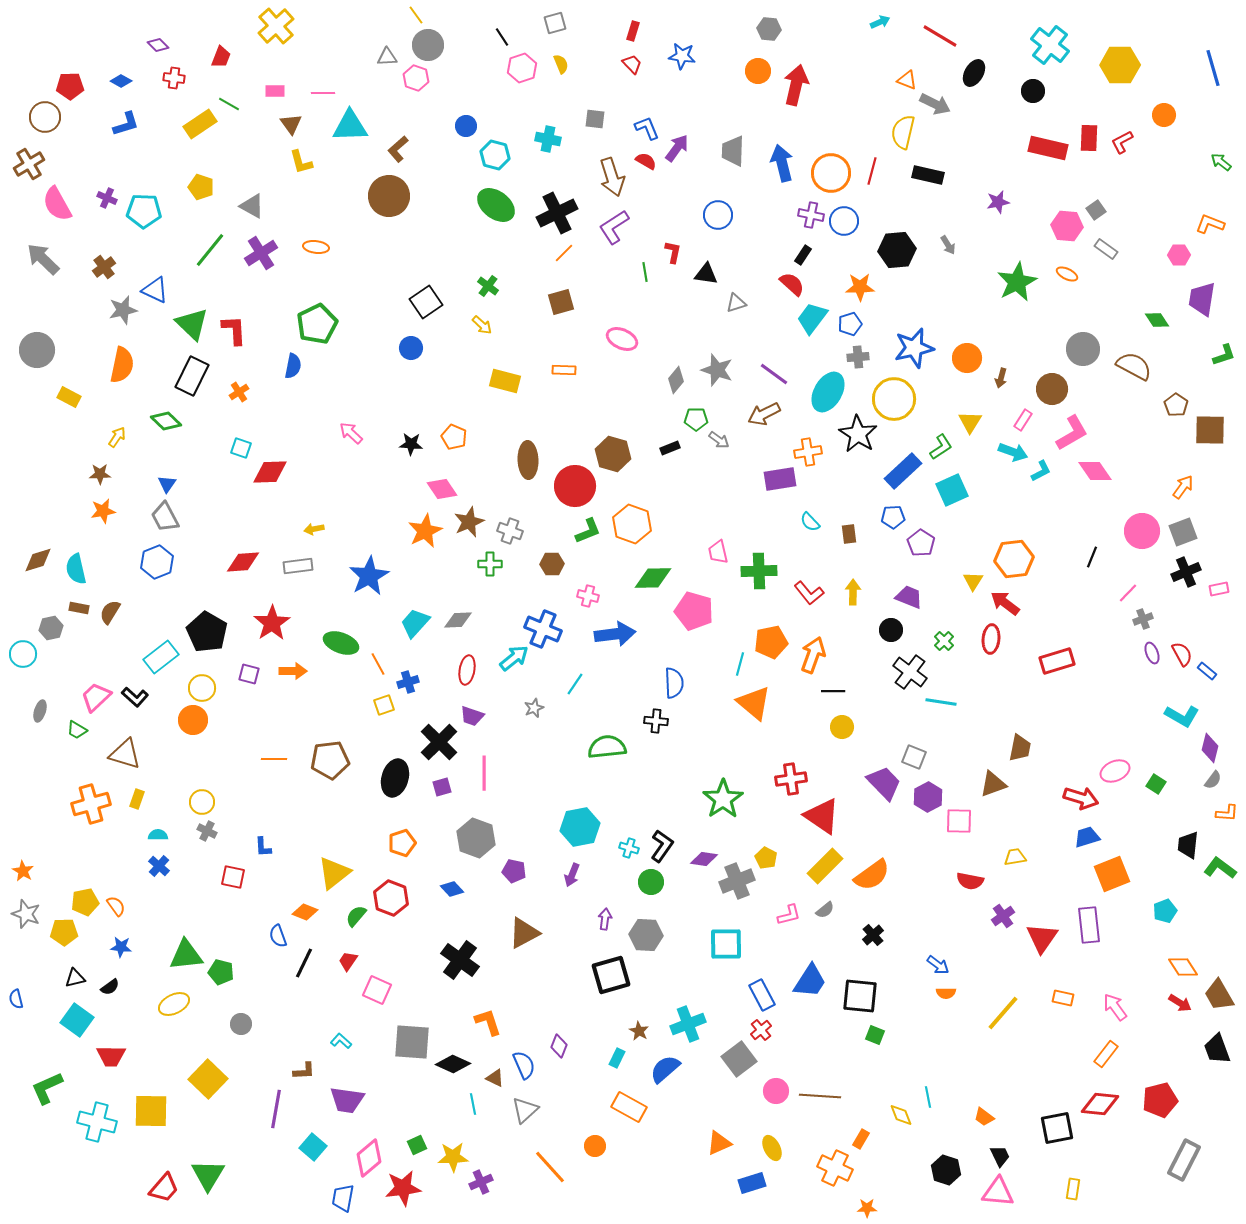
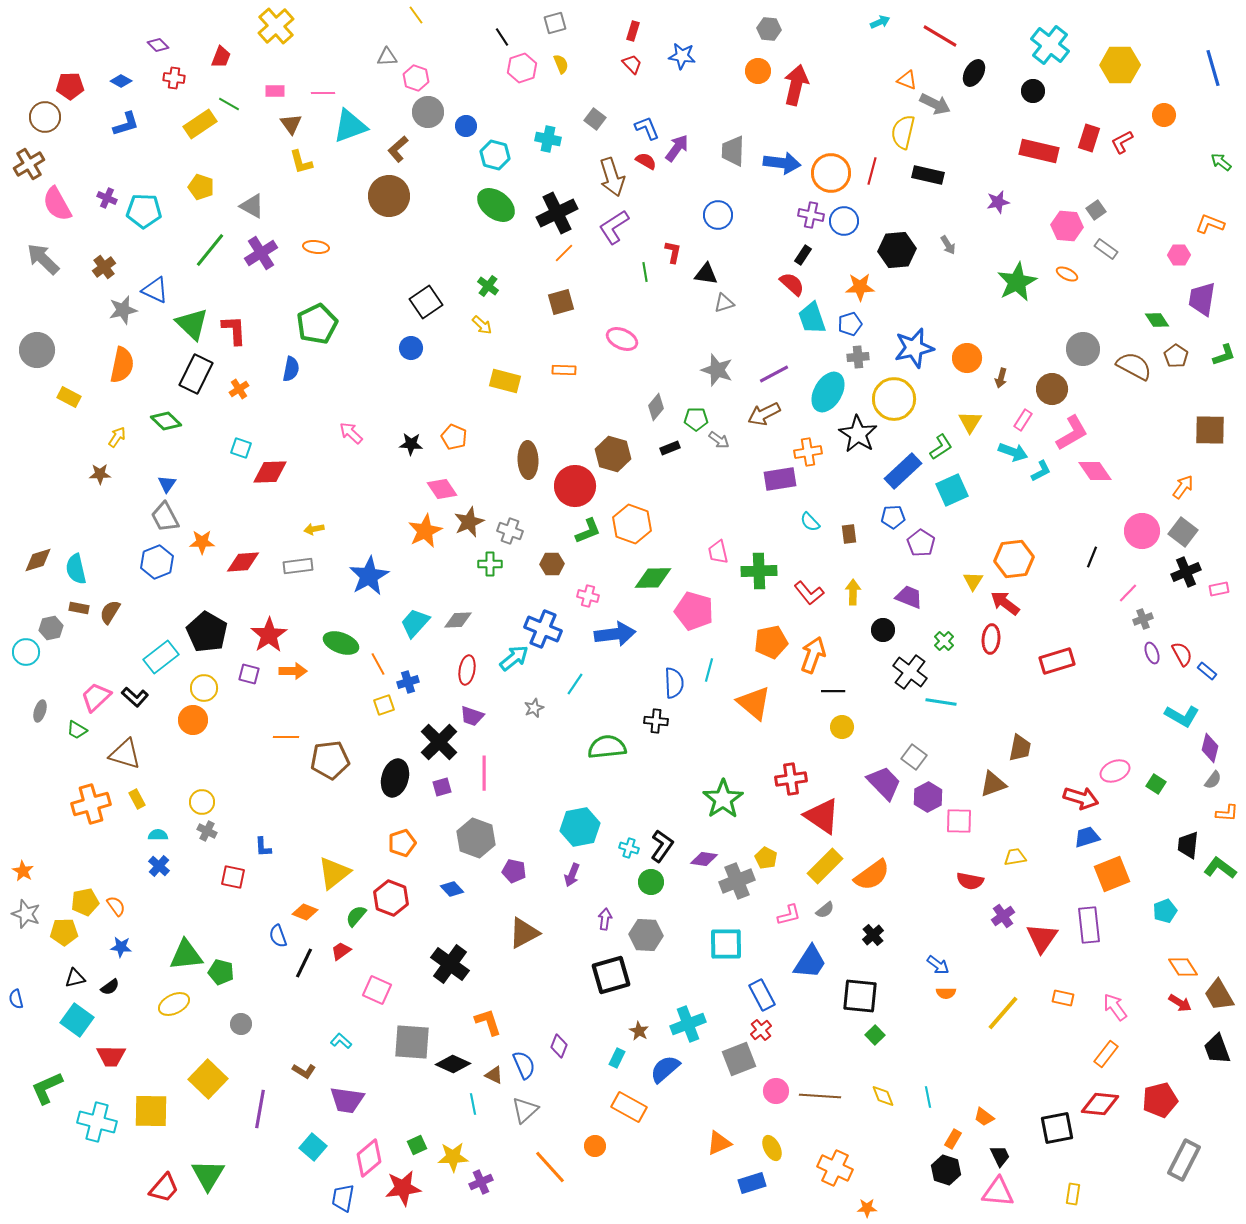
gray circle at (428, 45): moved 67 px down
gray square at (595, 119): rotated 30 degrees clockwise
cyan triangle at (350, 126): rotated 18 degrees counterclockwise
red rectangle at (1089, 138): rotated 16 degrees clockwise
red rectangle at (1048, 148): moved 9 px left, 3 px down
blue arrow at (782, 163): rotated 111 degrees clockwise
gray triangle at (736, 303): moved 12 px left
cyan trapezoid at (812, 318): rotated 56 degrees counterclockwise
blue semicircle at (293, 366): moved 2 px left, 3 px down
purple line at (774, 374): rotated 64 degrees counterclockwise
black rectangle at (192, 376): moved 4 px right, 2 px up
gray diamond at (676, 380): moved 20 px left, 27 px down
orange cross at (239, 392): moved 3 px up
brown pentagon at (1176, 405): moved 49 px up
orange star at (103, 511): moved 99 px right, 31 px down; rotated 10 degrees clockwise
gray square at (1183, 532): rotated 32 degrees counterclockwise
red star at (272, 623): moved 3 px left, 12 px down
black circle at (891, 630): moved 8 px left
cyan circle at (23, 654): moved 3 px right, 2 px up
cyan line at (740, 664): moved 31 px left, 6 px down
yellow circle at (202, 688): moved 2 px right
gray square at (914, 757): rotated 15 degrees clockwise
orange line at (274, 759): moved 12 px right, 22 px up
yellow rectangle at (137, 799): rotated 48 degrees counterclockwise
black cross at (460, 960): moved 10 px left, 4 px down
red trapezoid at (348, 961): moved 7 px left, 10 px up; rotated 20 degrees clockwise
blue trapezoid at (810, 981): moved 19 px up
green square at (875, 1035): rotated 24 degrees clockwise
gray square at (739, 1059): rotated 16 degrees clockwise
brown L-shape at (304, 1071): rotated 35 degrees clockwise
brown triangle at (495, 1078): moved 1 px left, 3 px up
purple line at (276, 1109): moved 16 px left
yellow diamond at (901, 1115): moved 18 px left, 19 px up
orange rectangle at (861, 1139): moved 92 px right
yellow rectangle at (1073, 1189): moved 5 px down
